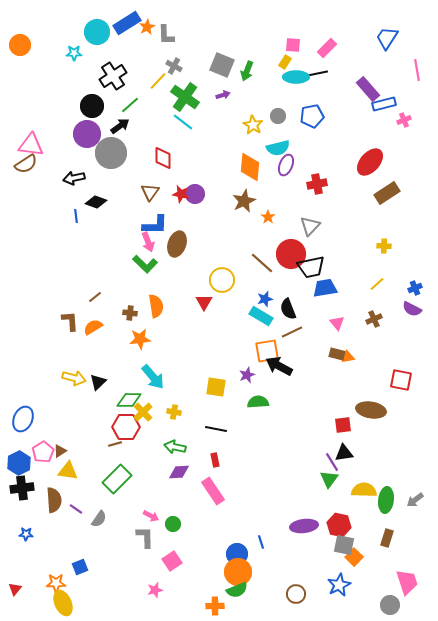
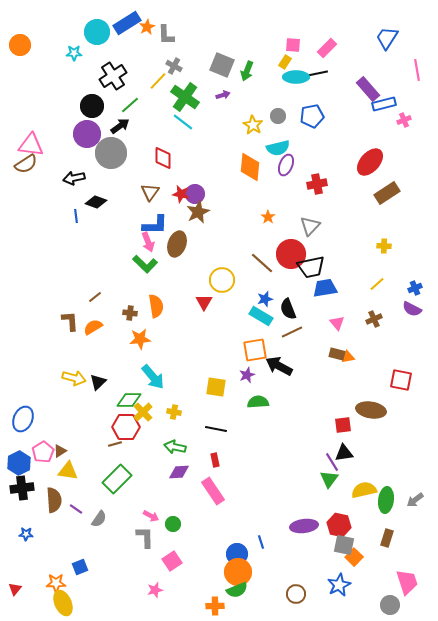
brown star at (244, 201): moved 46 px left, 11 px down
orange square at (267, 351): moved 12 px left, 1 px up
yellow semicircle at (364, 490): rotated 15 degrees counterclockwise
